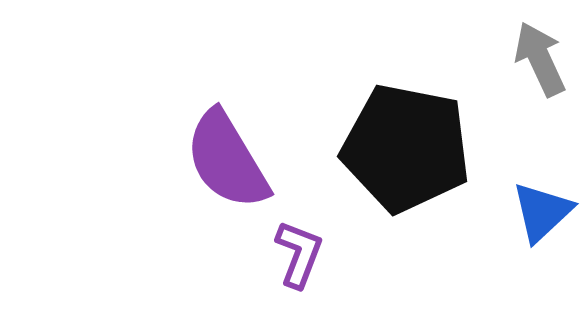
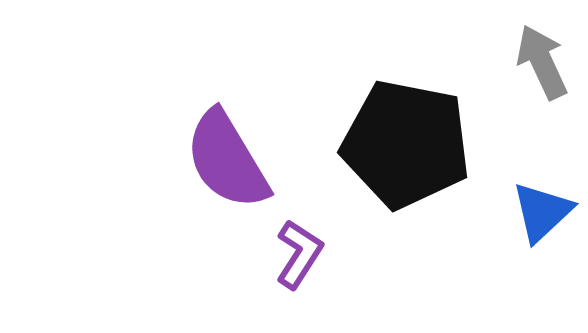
gray arrow: moved 2 px right, 3 px down
black pentagon: moved 4 px up
purple L-shape: rotated 12 degrees clockwise
